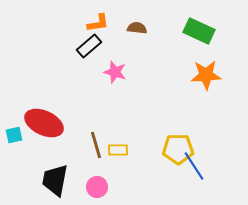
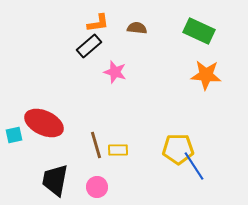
orange star: rotated 8 degrees clockwise
